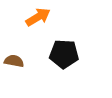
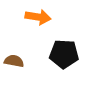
orange arrow: rotated 40 degrees clockwise
